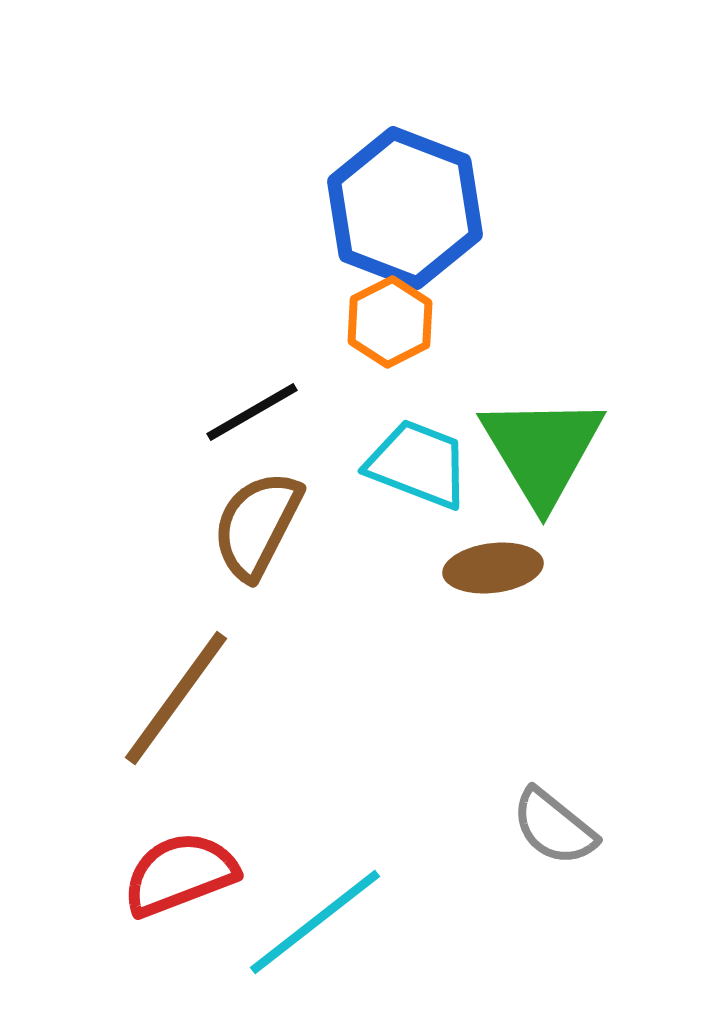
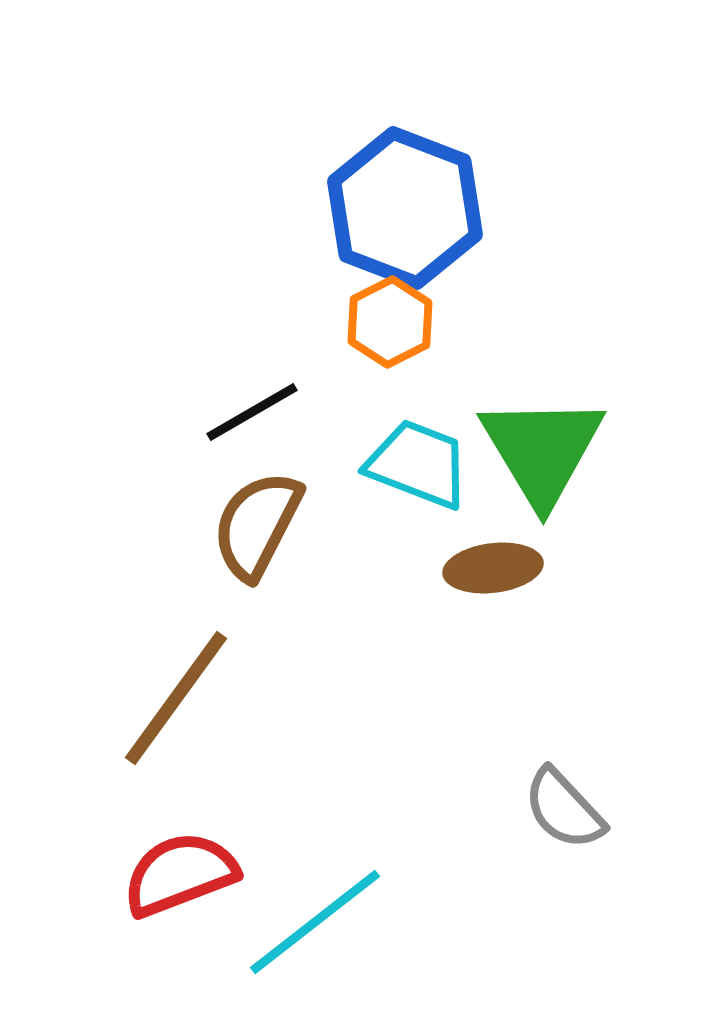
gray semicircle: moved 10 px right, 18 px up; rotated 8 degrees clockwise
